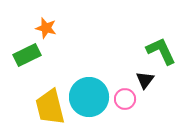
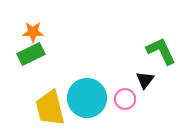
orange star: moved 13 px left, 4 px down; rotated 15 degrees counterclockwise
green rectangle: moved 4 px right, 1 px up
cyan circle: moved 2 px left, 1 px down
yellow trapezoid: moved 1 px down
